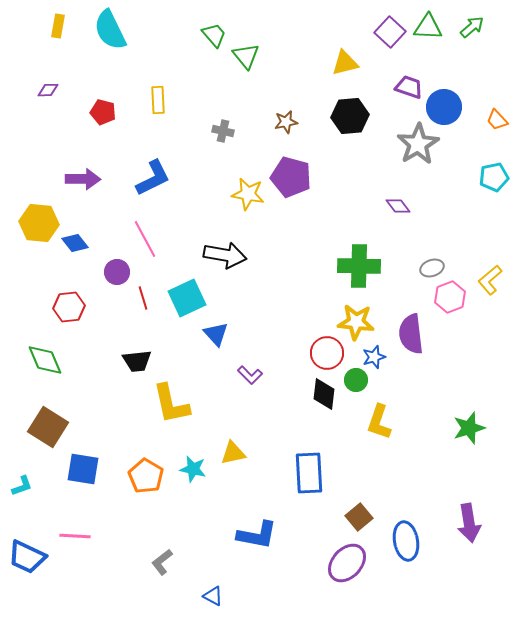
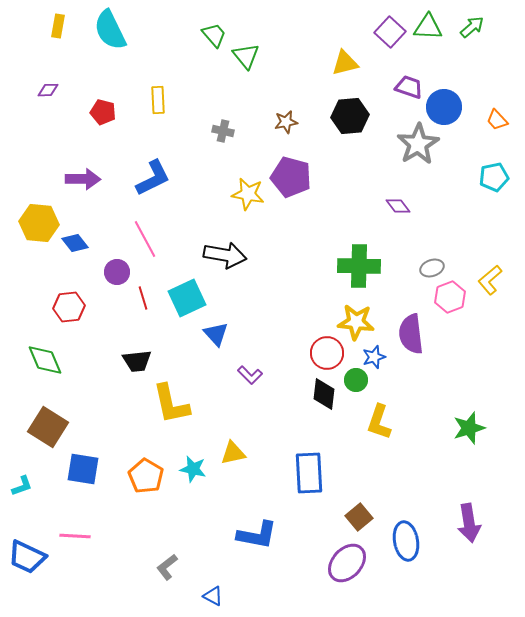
gray L-shape at (162, 562): moved 5 px right, 5 px down
